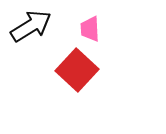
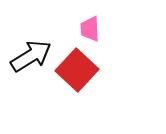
black arrow: moved 30 px down
